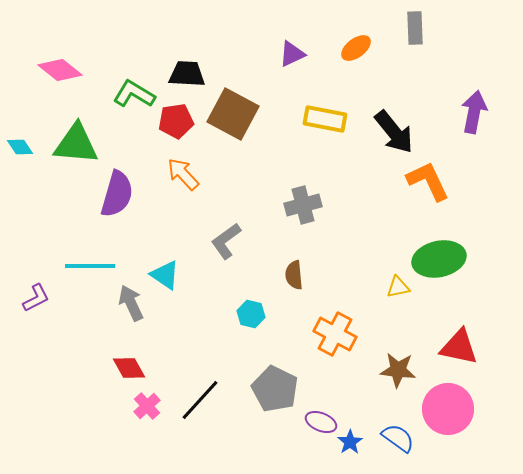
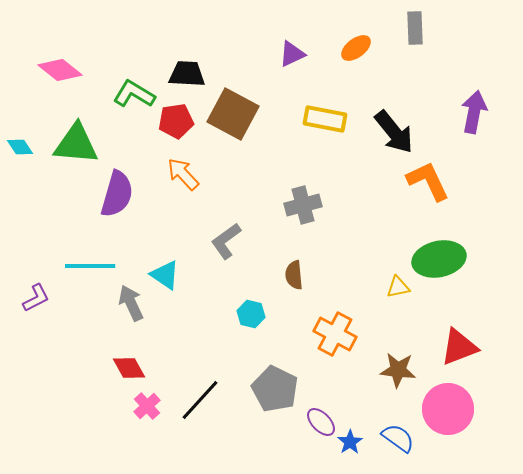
red triangle: rotated 33 degrees counterclockwise
purple ellipse: rotated 24 degrees clockwise
